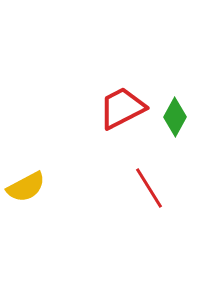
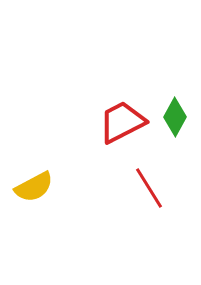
red trapezoid: moved 14 px down
yellow semicircle: moved 8 px right
